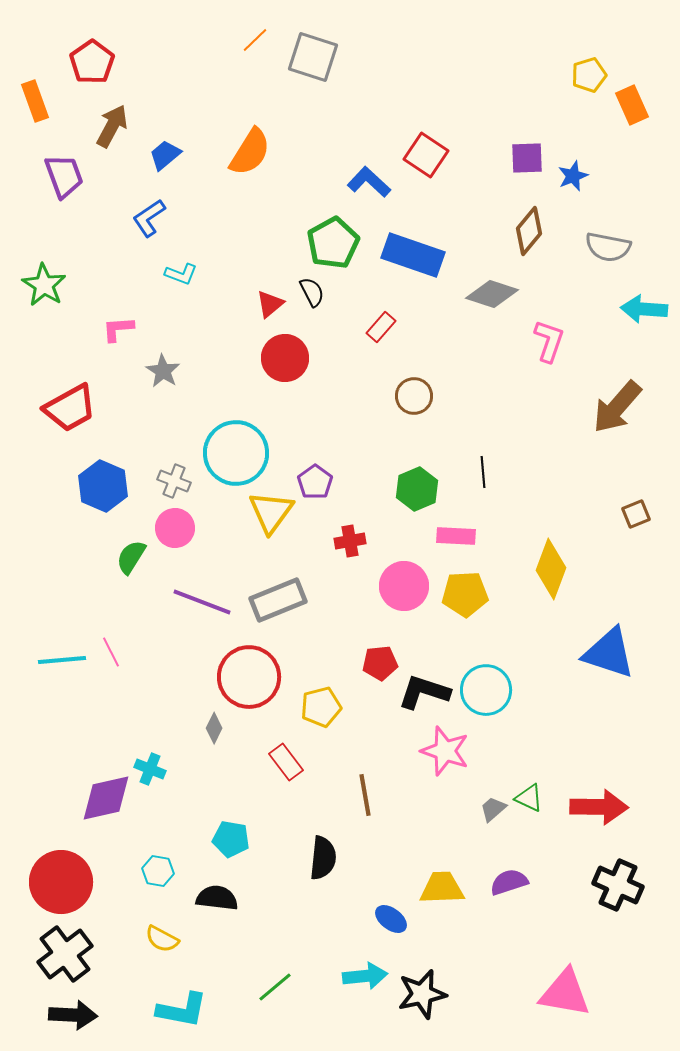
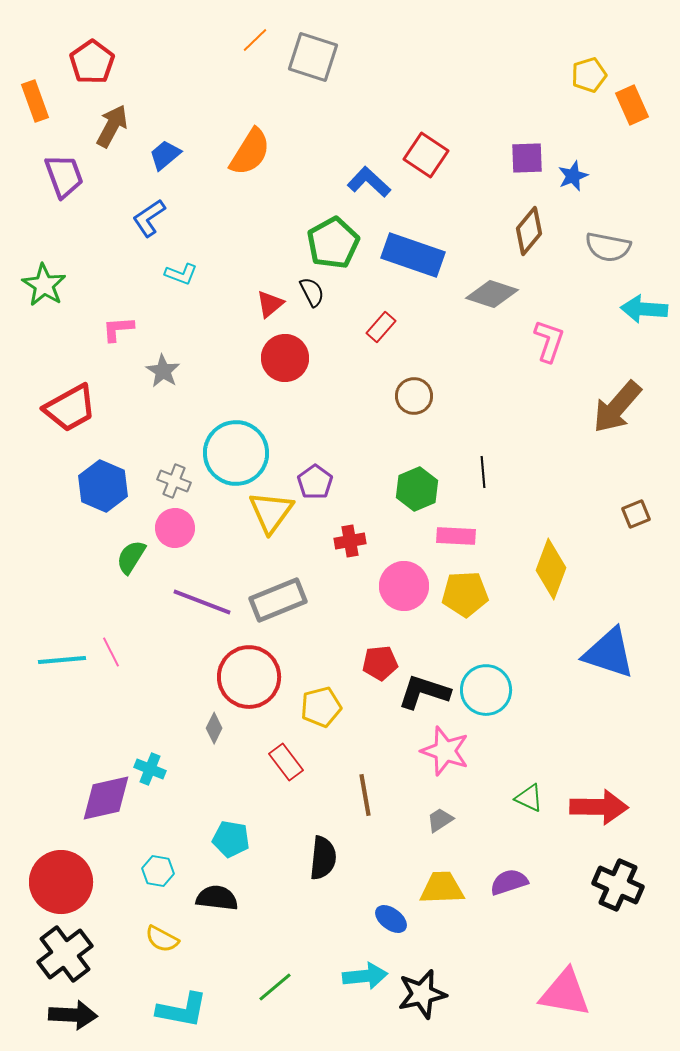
gray trapezoid at (493, 809): moved 53 px left, 11 px down; rotated 8 degrees clockwise
